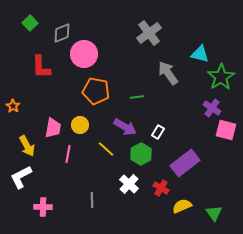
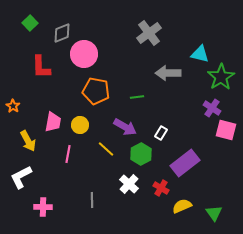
gray arrow: rotated 55 degrees counterclockwise
pink trapezoid: moved 6 px up
white rectangle: moved 3 px right, 1 px down
yellow arrow: moved 1 px right, 5 px up
